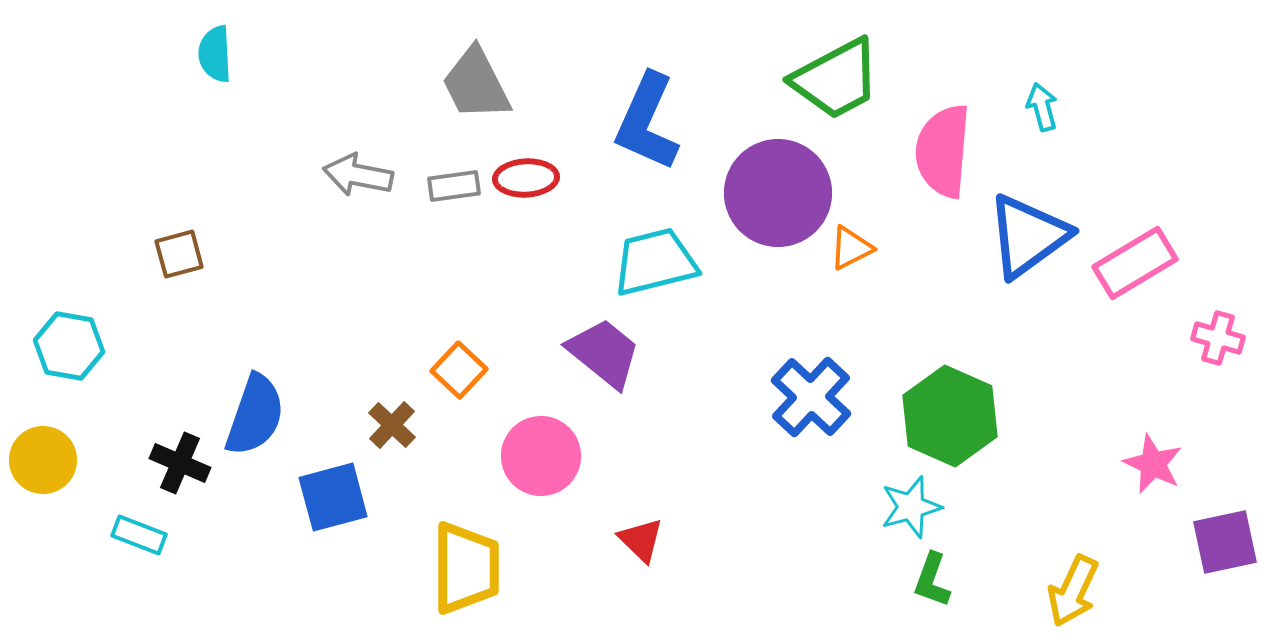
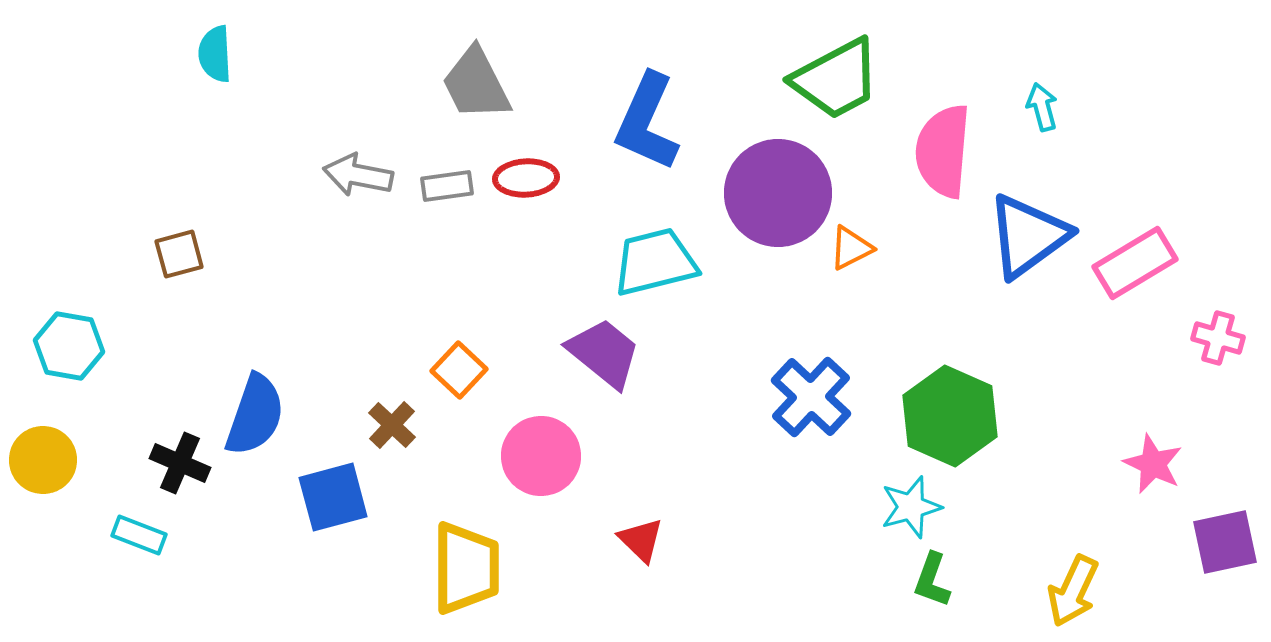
gray rectangle: moved 7 px left
